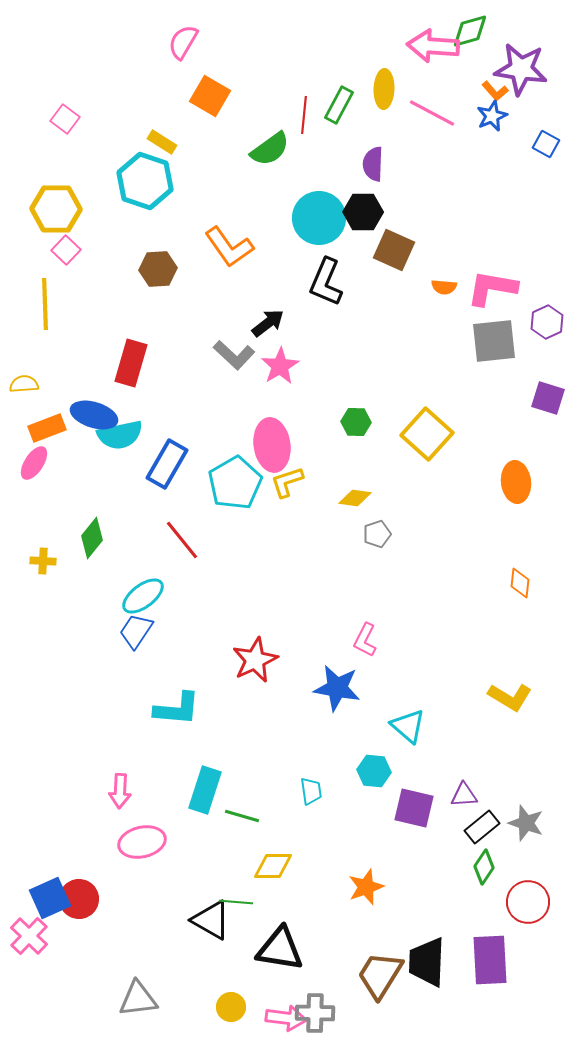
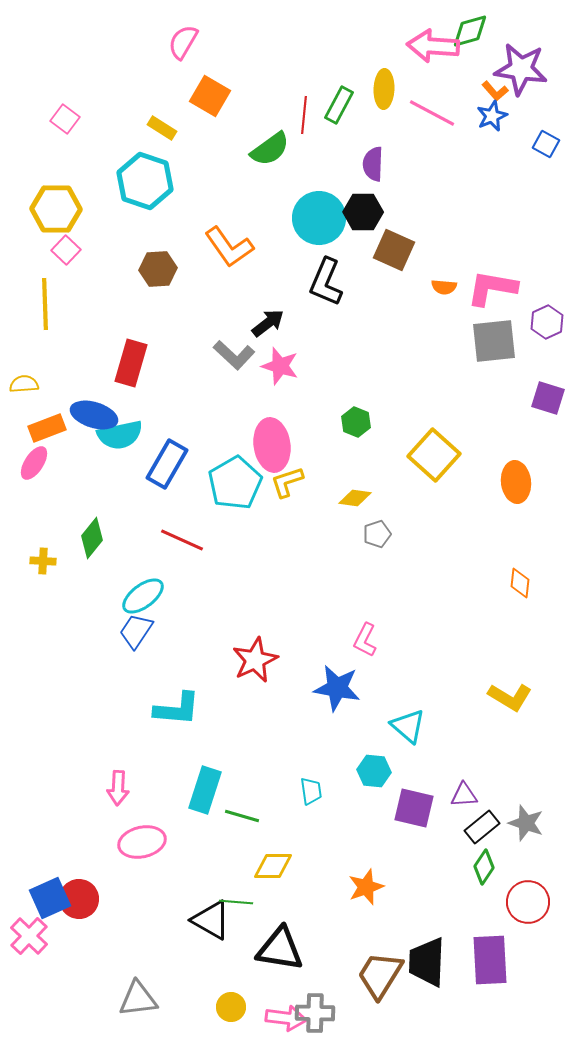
yellow rectangle at (162, 142): moved 14 px up
pink star at (280, 366): rotated 24 degrees counterclockwise
green hexagon at (356, 422): rotated 20 degrees clockwise
yellow square at (427, 434): moved 7 px right, 21 px down
red line at (182, 540): rotated 27 degrees counterclockwise
pink arrow at (120, 791): moved 2 px left, 3 px up
